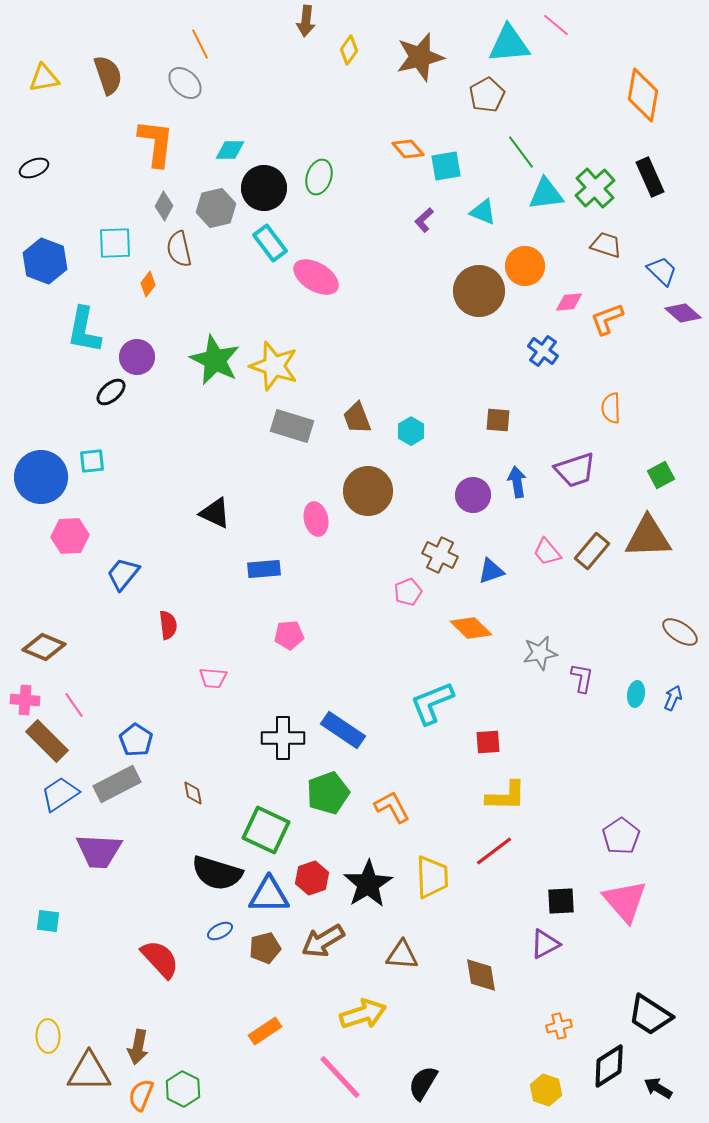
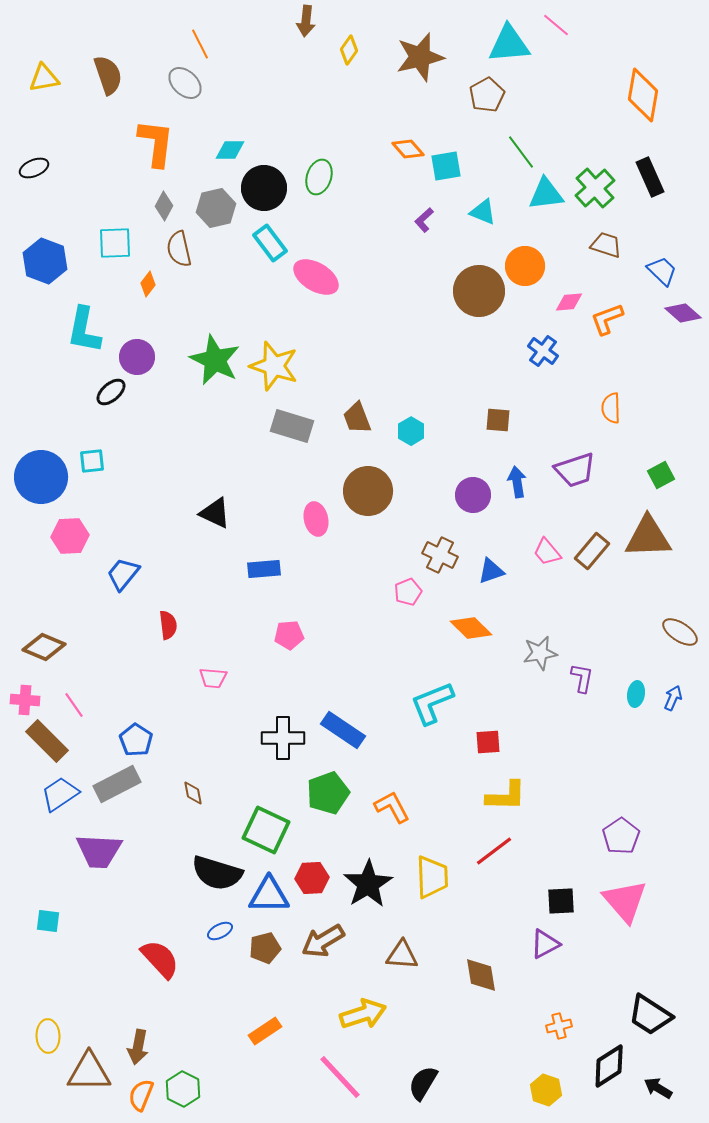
red hexagon at (312, 878): rotated 16 degrees clockwise
